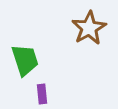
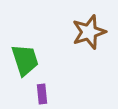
brown star: moved 4 px down; rotated 12 degrees clockwise
